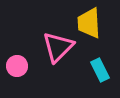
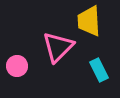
yellow trapezoid: moved 2 px up
cyan rectangle: moved 1 px left
